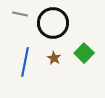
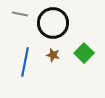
brown star: moved 1 px left, 3 px up; rotated 16 degrees counterclockwise
